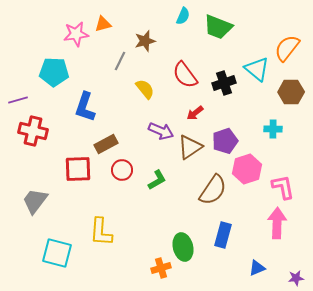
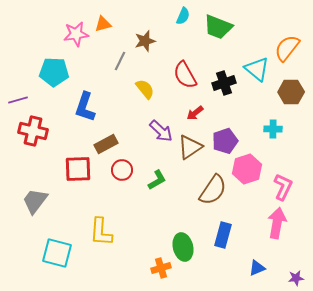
red semicircle: rotated 8 degrees clockwise
purple arrow: rotated 20 degrees clockwise
pink L-shape: rotated 36 degrees clockwise
pink arrow: rotated 8 degrees clockwise
